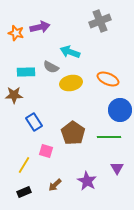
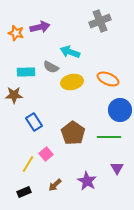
yellow ellipse: moved 1 px right, 1 px up
pink square: moved 3 px down; rotated 32 degrees clockwise
yellow line: moved 4 px right, 1 px up
